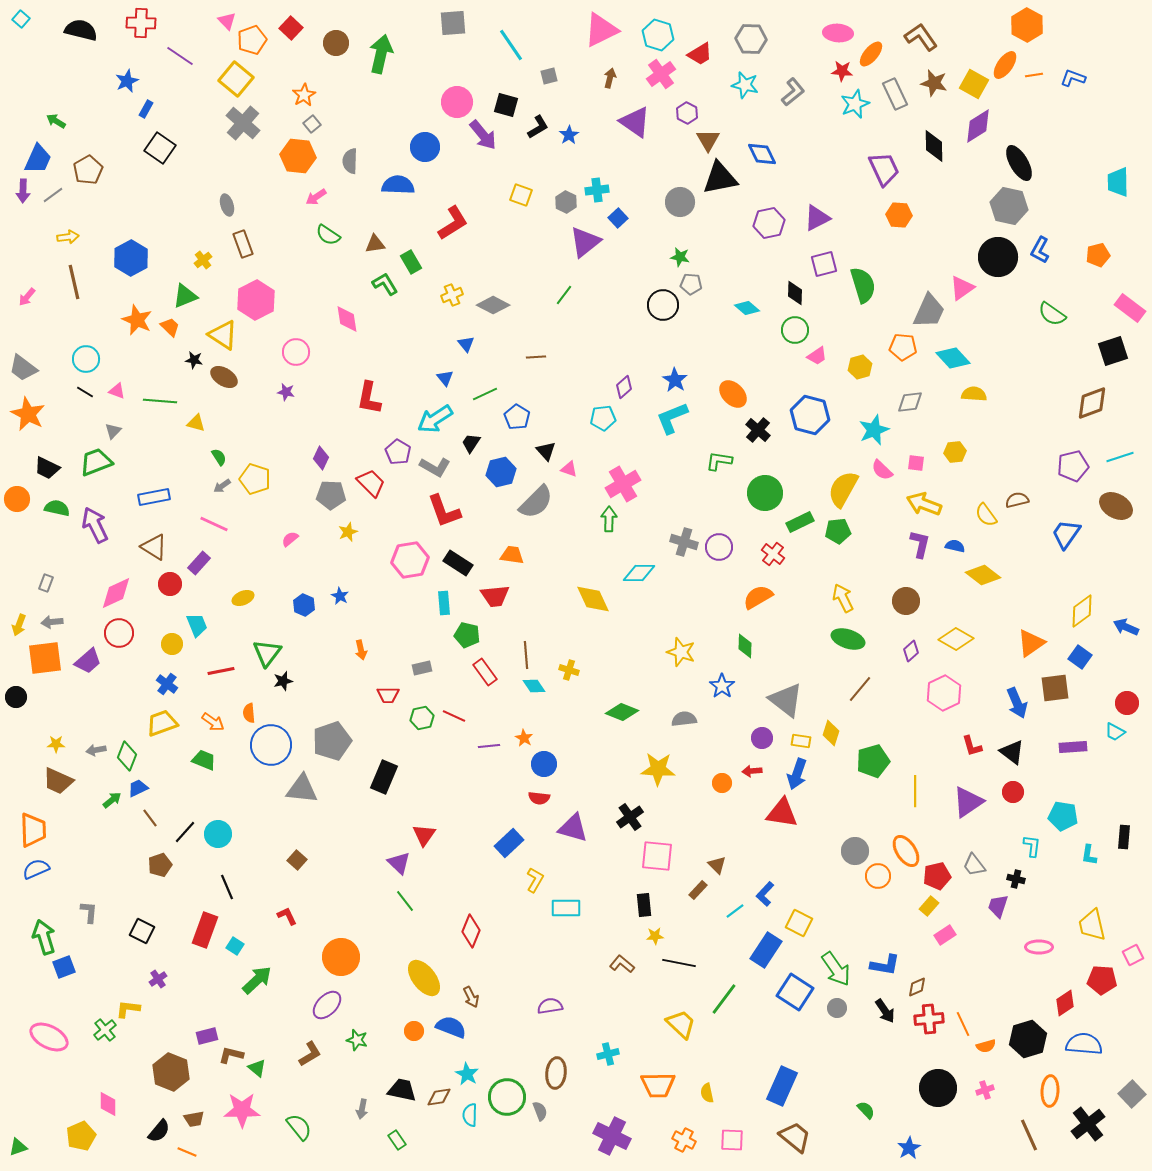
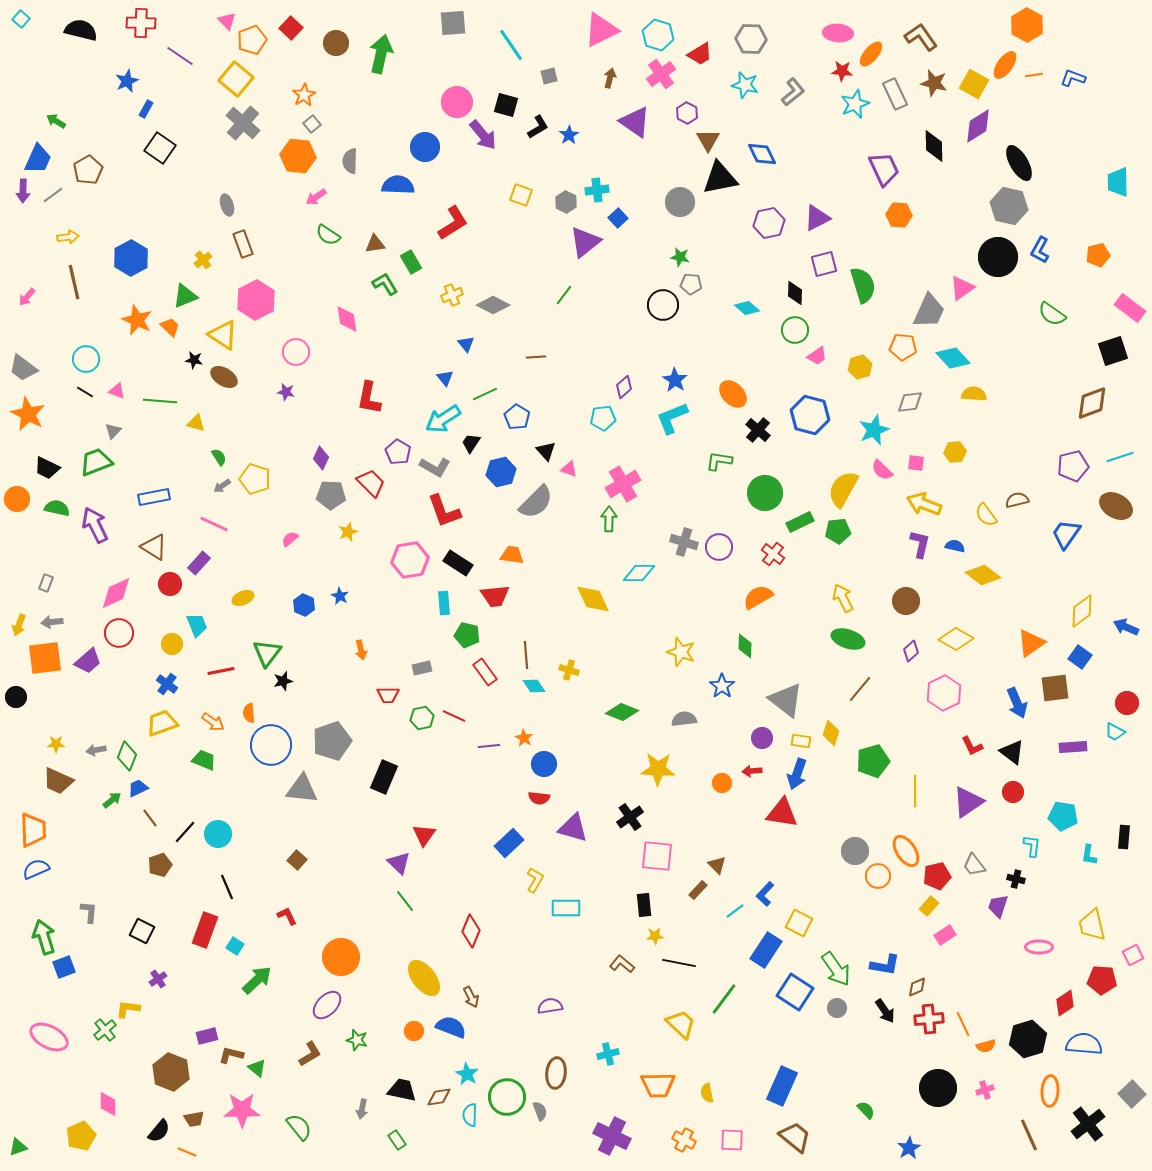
cyan arrow at (435, 419): moved 8 px right
red L-shape at (972, 746): rotated 10 degrees counterclockwise
